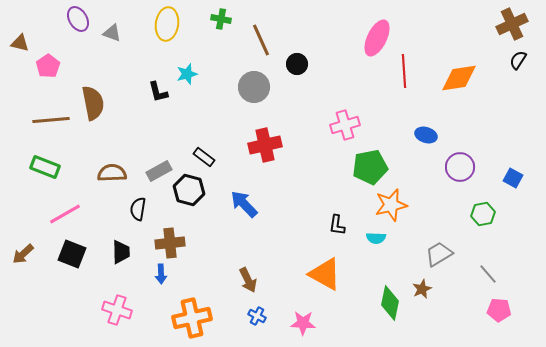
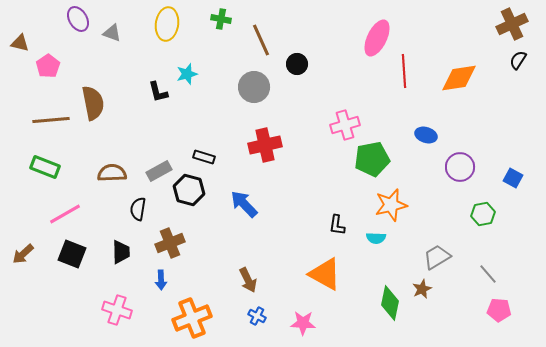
black rectangle at (204, 157): rotated 20 degrees counterclockwise
green pentagon at (370, 167): moved 2 px right, 8 px up
brown cross at (170, 243): rotated 16 degrees counterclockwise
gray trapezoid at (439, 254): moved 2 px left, 3 px down
blue arrow at (161, 274): moved 6 px down
orange cross at (192, 318): rotated 9 degrees counterclockwise
